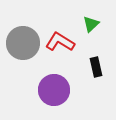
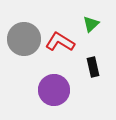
gray circle: moved 1 px right, 4 px up
black rectangle: moved 3 px left
